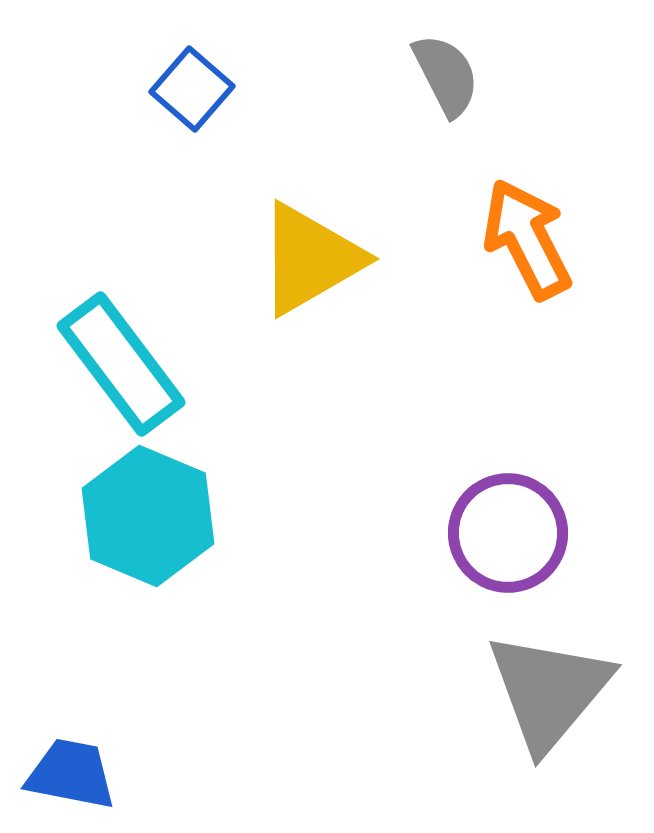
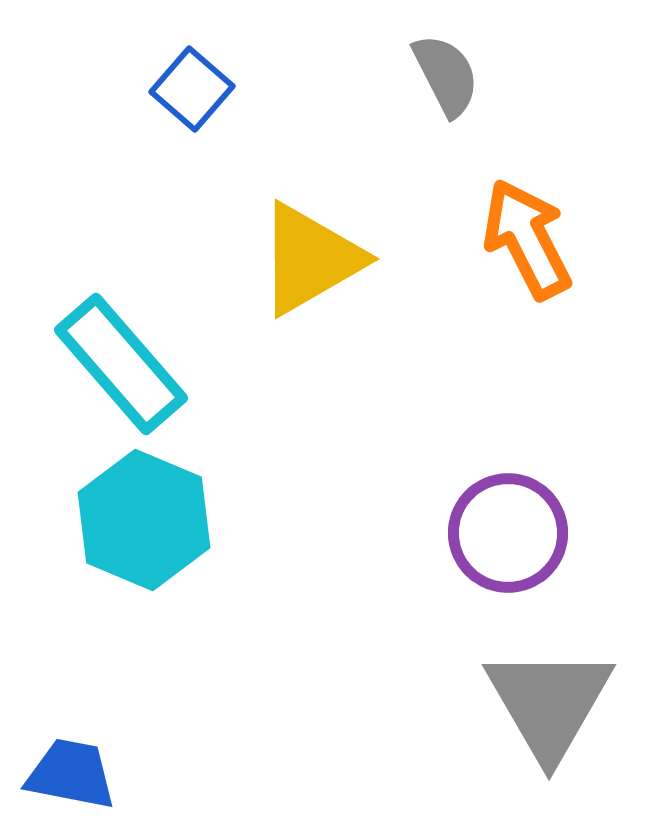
cyan rectangle: rotated 4 degrees counterclockwise
cyan hexagon: moved 4 px left, 4 px down
gray triangle: moved 12 px down; rotated 10 degrees counterclockwise
